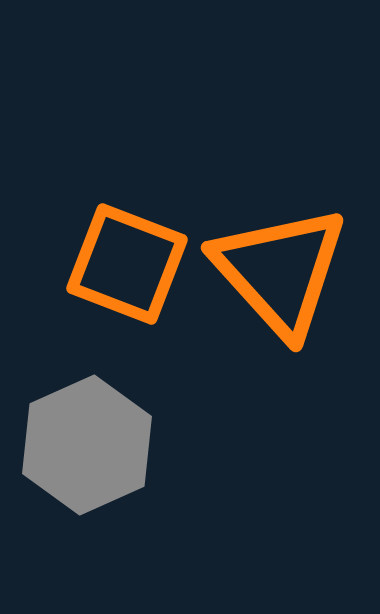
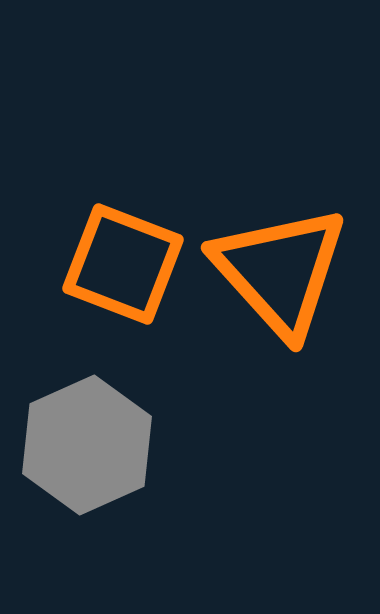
orange square: moved 4 px left
